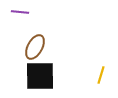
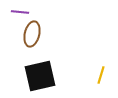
brown ellipse: moved 3 px left, 13 px up; rotated 15 degrees counterclockwise
black square: rotated 12 degrees counterclockwise
